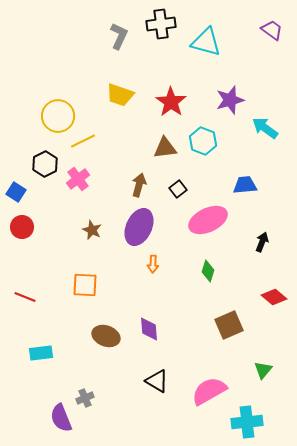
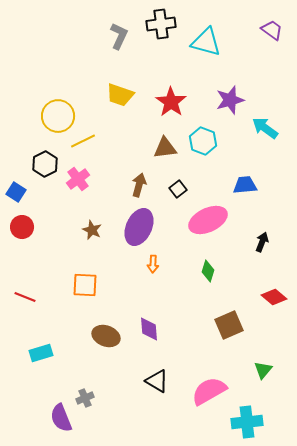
cyan rectangle: rotated 10 degrees counterclockwise
